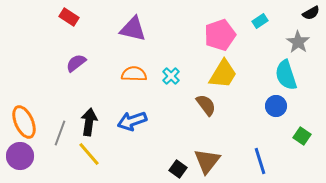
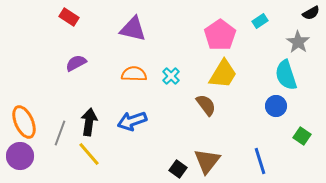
pink pentagon: rotated 16 degrees counterclockwise
purple semicircle: rotated 10 degrees clockwise
